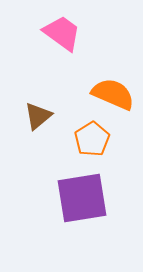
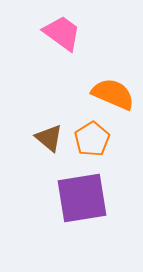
brown triangle: moved 11 px right, 22 px down; rotated 40 degrees counterclockwise
